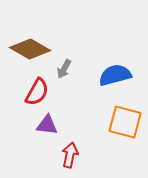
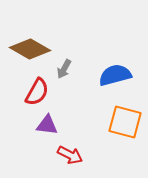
red arrow: rotated 105 degrees clockwise
